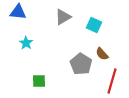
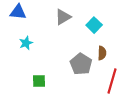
cyan square: rotated 21 degrees clockwise
cyan star: rotated 16 degrees clockwise
brown semicircle: moved 1 px up; rotated 136 degrees counterclockwise
